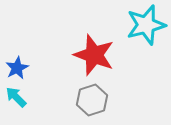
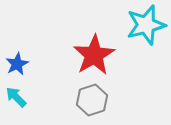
red star: rotated 21 degrees clockwise
blue star: moved 4 px up
